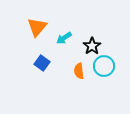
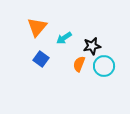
black star: rotated 24 degrees clockwise
blue square: moved 1 px left, 4 px up
orange semicircle: moved 7 px up; rotated 28 degrees clockwise
